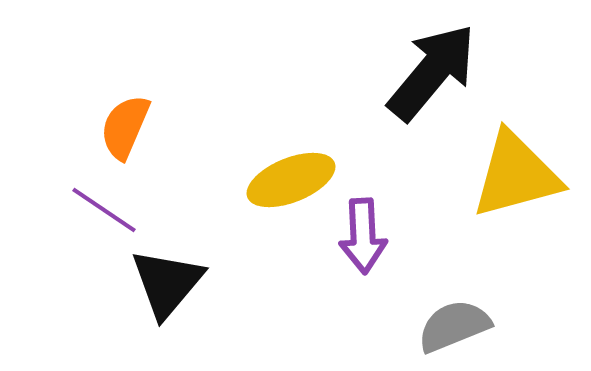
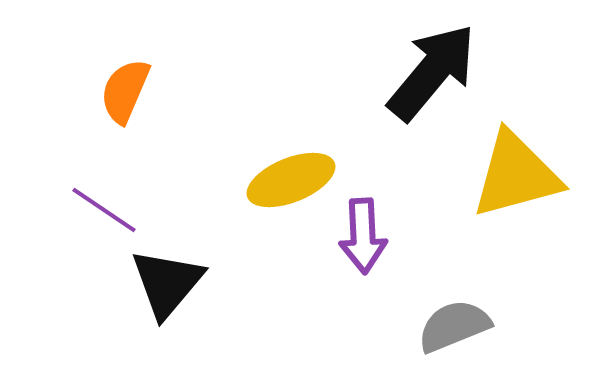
orange semicircle: moved 36 px up
